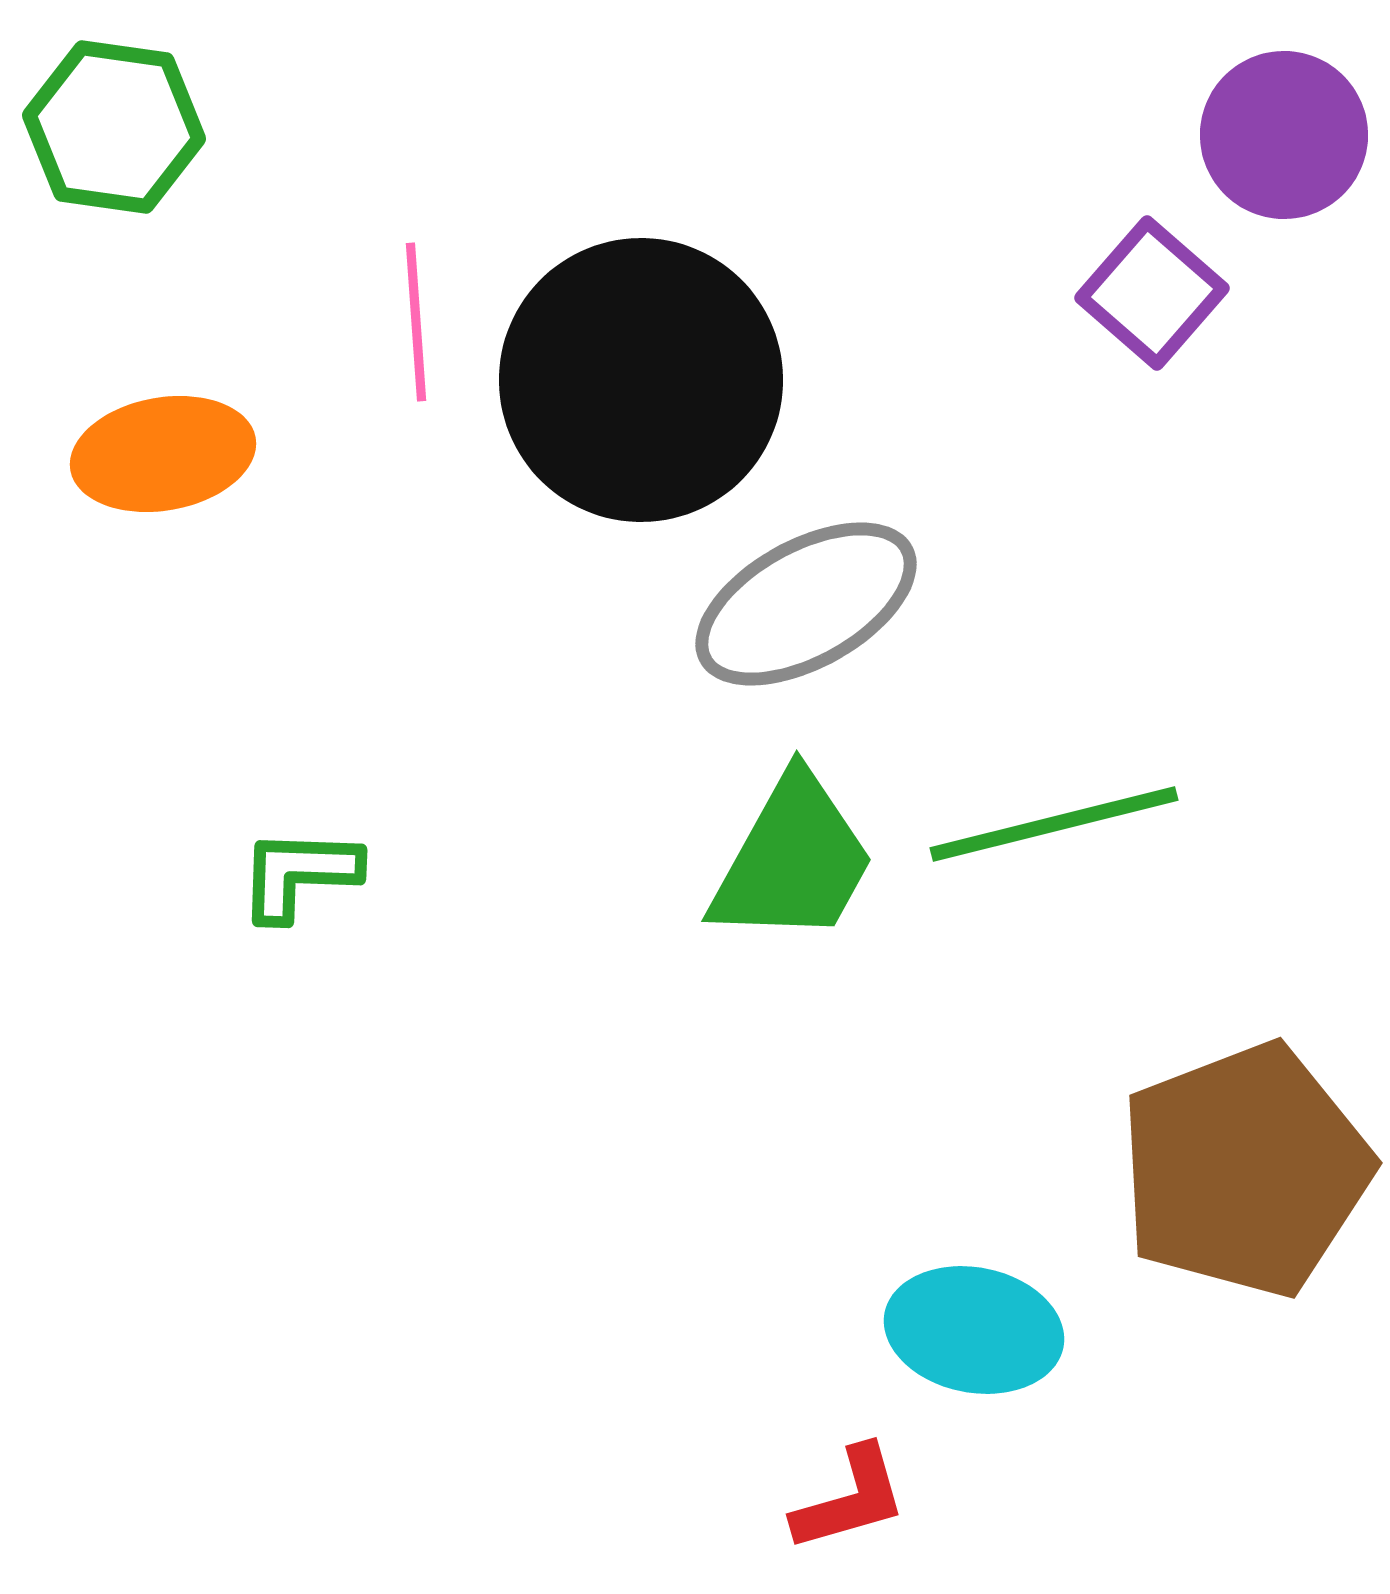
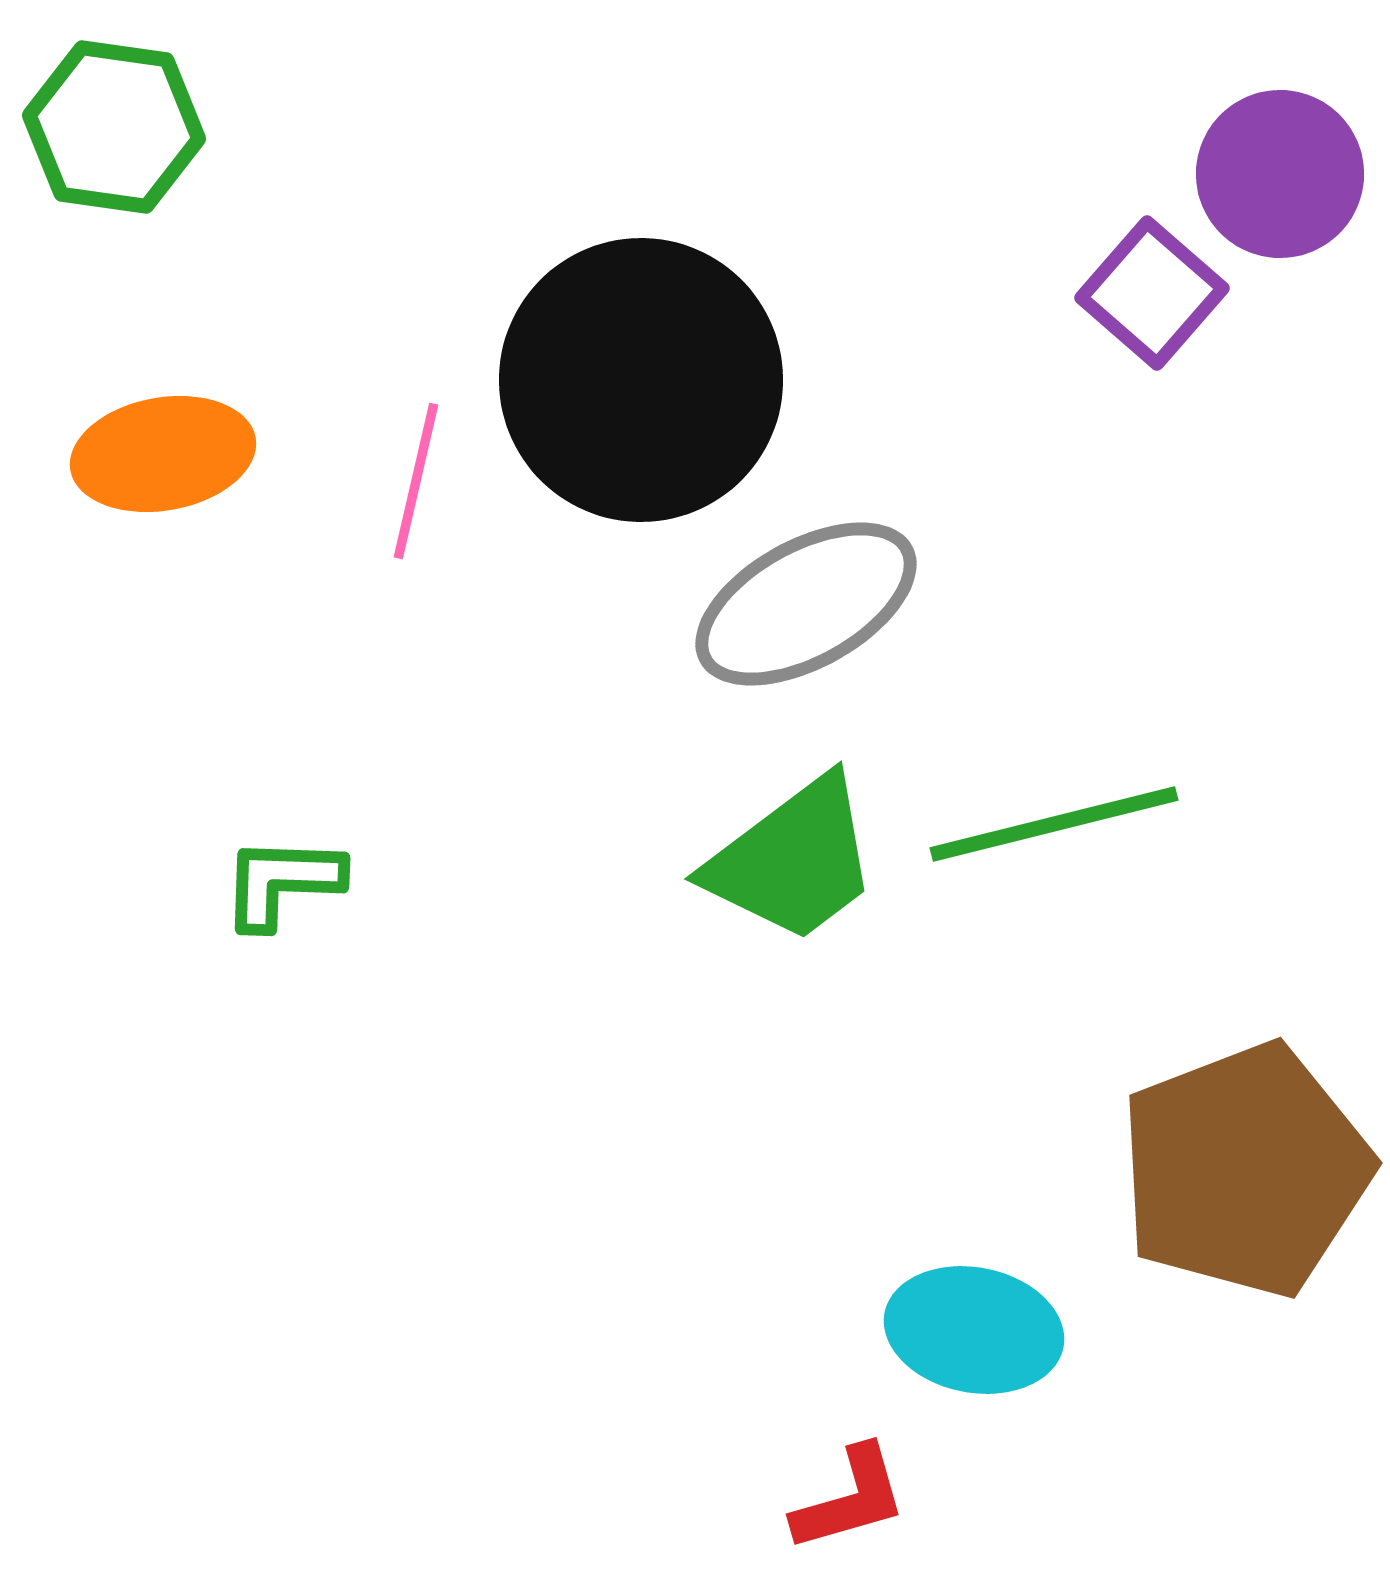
purple circle: moved 4 px left, 39 px down
pink line: moved 159 px down; rotated 17 degrees clockwise
green trapezoid: rotated 24 degrees clockwise
green L-shape: moved 17 px left, 8 px down
